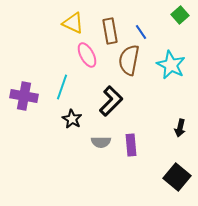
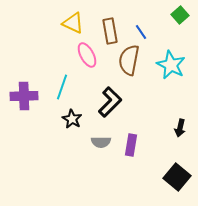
purple cross: rotated 12 degrees counterclockwise
black L-shape: moved 1 px left, 1 px down
purple rectangle: rotated 15 degrees clockwise
